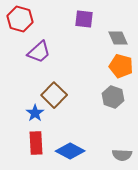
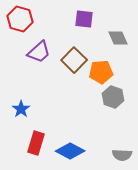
orange pentagon: moved 20 px left, 6 px down; rotated 20 degrees counterclockwise
brown square: moved 20 px right, 35 px up
blue star: moved 14 px left, 4 px up
red rectangle: rotated 20 degrees clockwise
